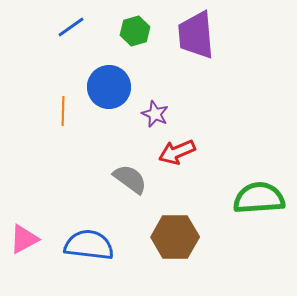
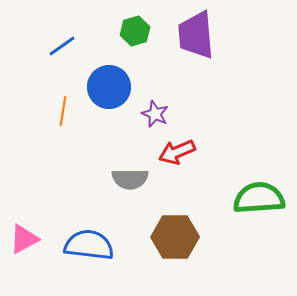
blue line: moved 9 px left, 19 px down
orange line: rotated 8 degrees clockwise
gray semicircle: rotated 144 degrees clockwise
